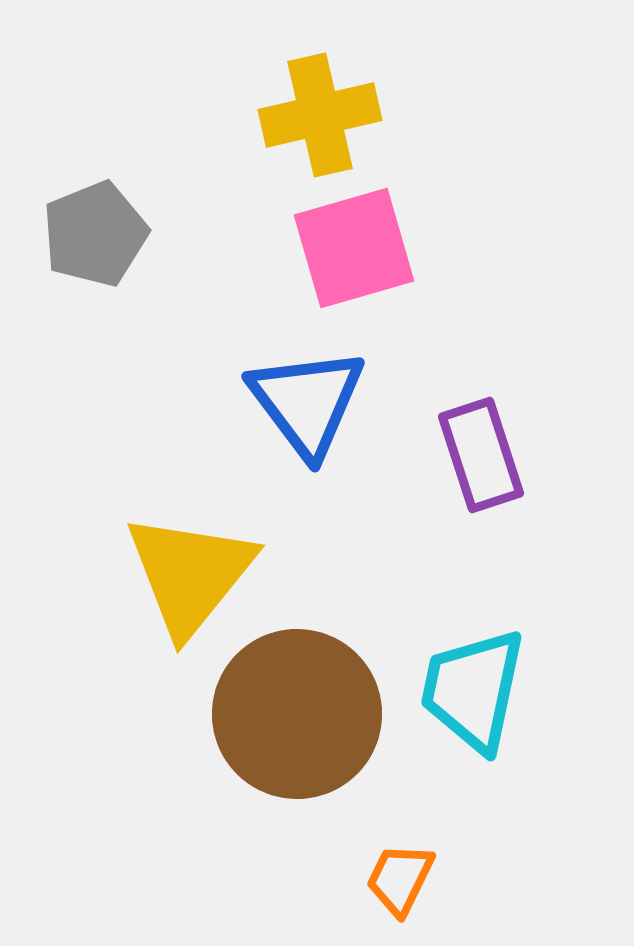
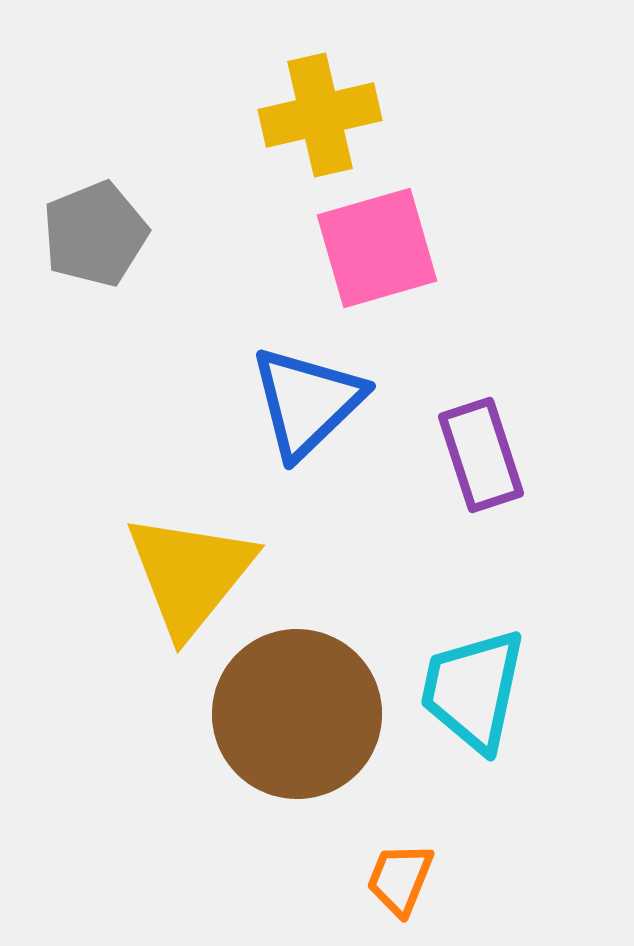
pink square: moved 23 px right
blue triangle: rotated 23 degrees clockwise
orange trapezoid: rotated 4 degrees counterclockwise
